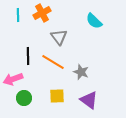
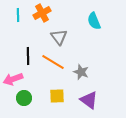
cyan semicircle: rotated 24 degrees clockwise
